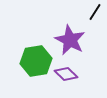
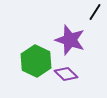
purple star: rotated 8 degrees counterclockwise
green hexagon: rotated 24 degrees counterclockwise
